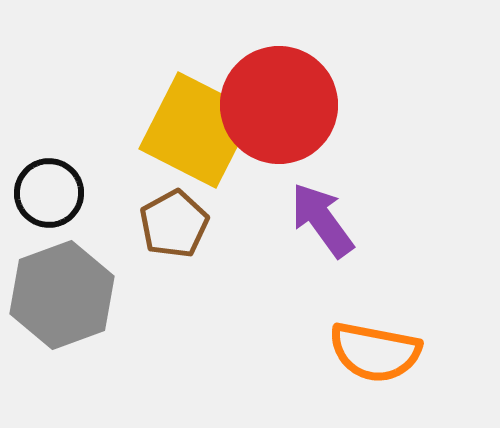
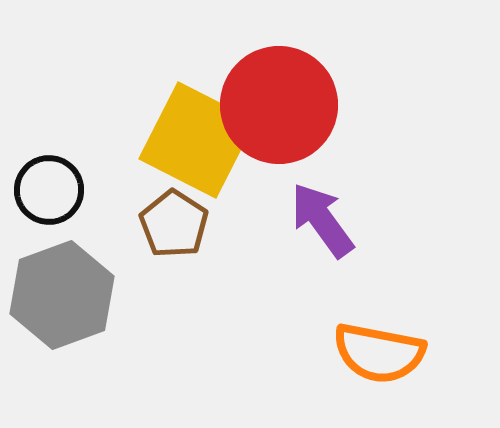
yellow square: moved 10 px down
black circle: moved 3 px up
brown pentagon: rotated 10 degrees counterclockwise
orange semicircle: moved 4 px right, 1 px down
